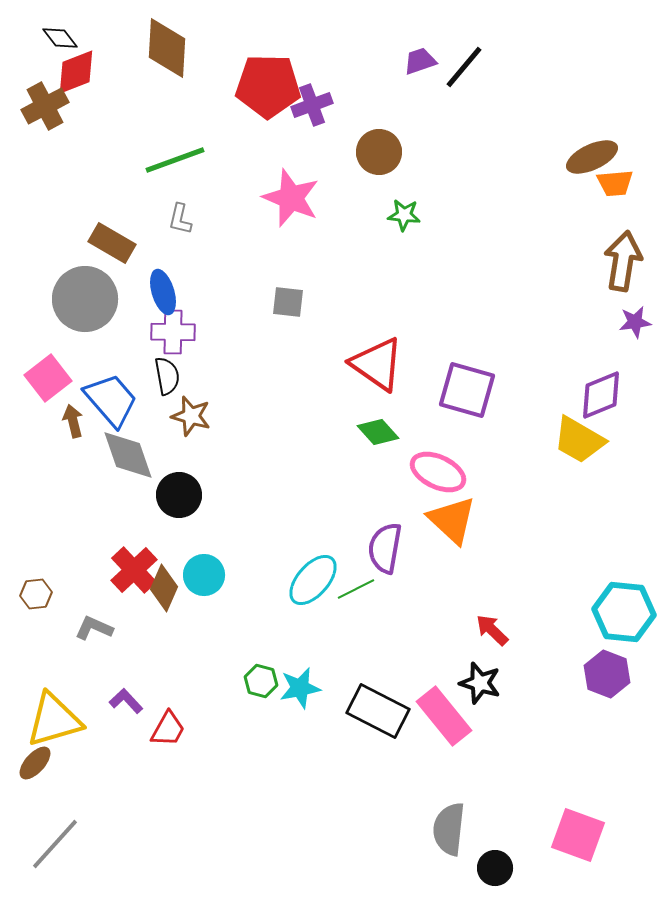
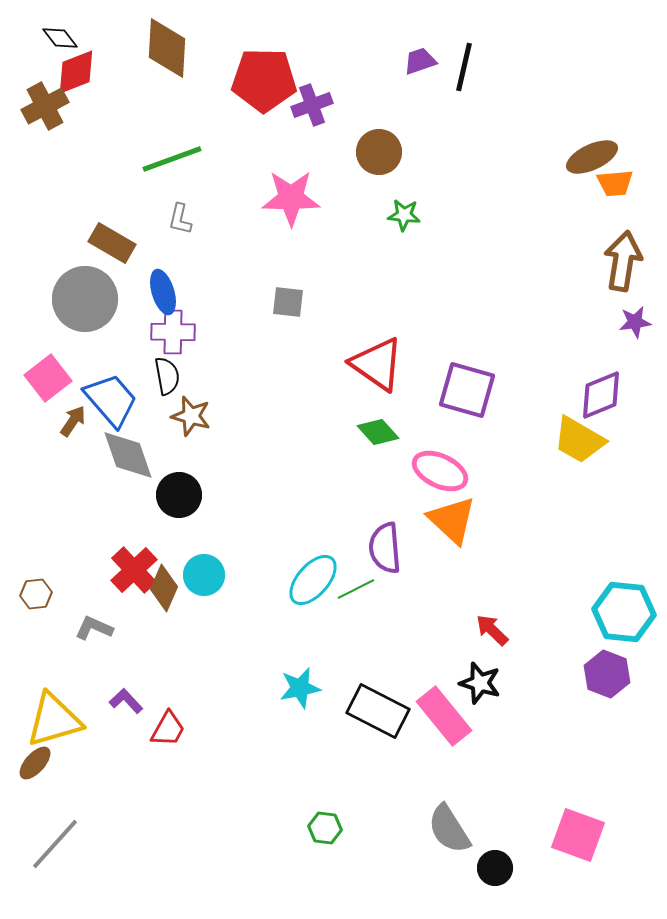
black line at (464, 67): rotated 27 degrees counterclockwise
red pentagon at (268, 86): moved 4 px left, 6 px up
green line at (175, 160): moved 3 px left, 1 px up
pink star at (291, 198): rotated 22 degrees counterclockwise
brown arrow at (73, 421): rotated 48 degrees clockwise
pink ellipse at (438, 472): moved 2 px right, 1 px up
purple semicircle at (385, 548): rotated 15 degrees counterclockwise
green hexagon at (261, 681): moved 64 px right, 147 px down; rotated 8 degrees counterclockwise
gray semicircle at (449, 829): rotated 38 degrees counterclockwise
